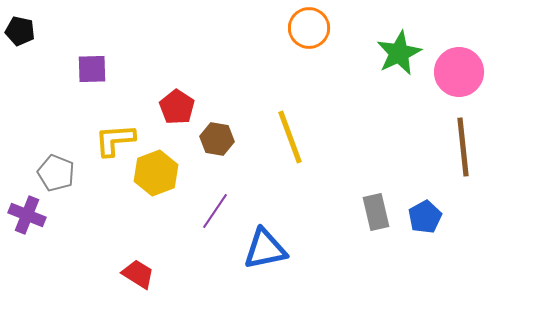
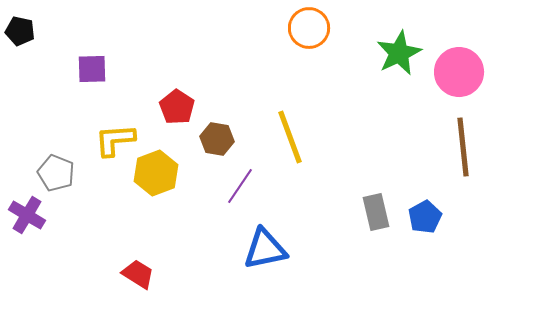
purple line: moved 25 px right, 25 px up
purple cross: rotated 9 degrees clockwise
